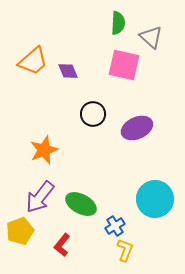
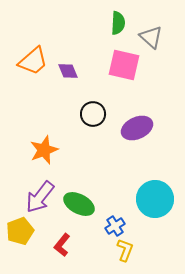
green ellipse: moved 2 px left
